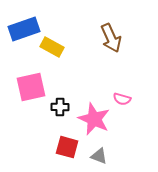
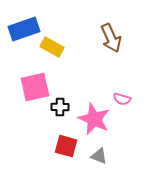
pink square: moved 4 px right
red square: moved 1 px left, 1 px up
